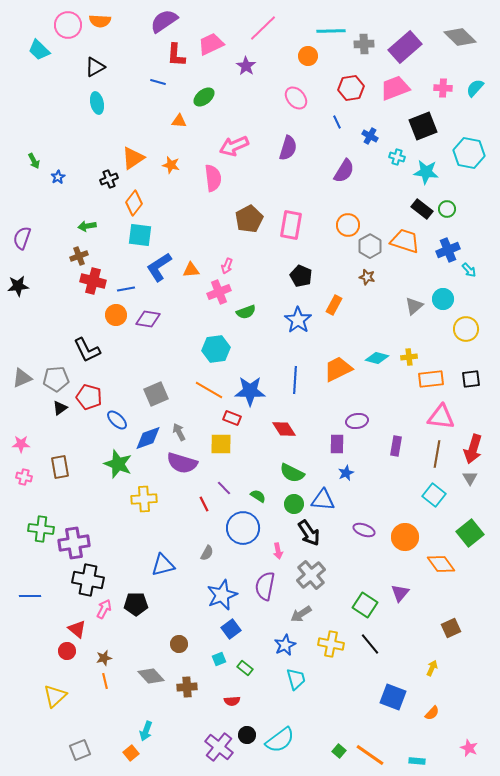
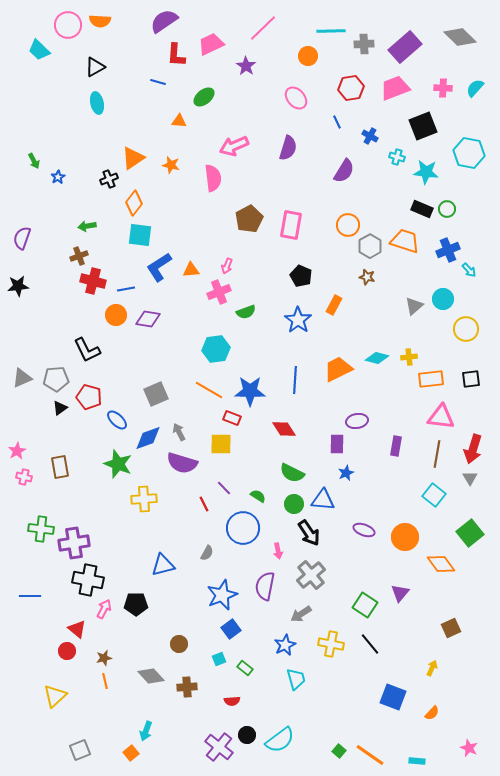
black rectangle at (422, 209): rotated 15 degrees counterclockwise
pink star at (21, 444): moved 4 px left, 7 px down; rotated 30 degrees counterclockwise
